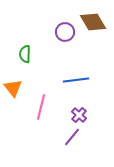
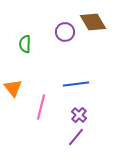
green semicircle: moved 10 px up
blue line: moved 4 px down
purple line: moved 4 px right
